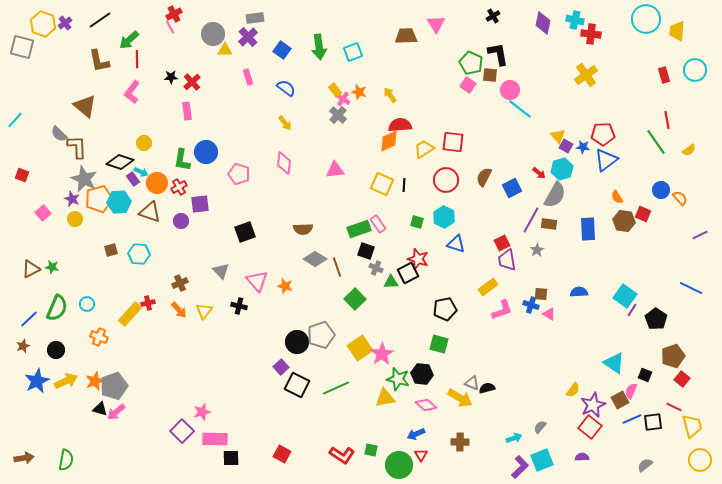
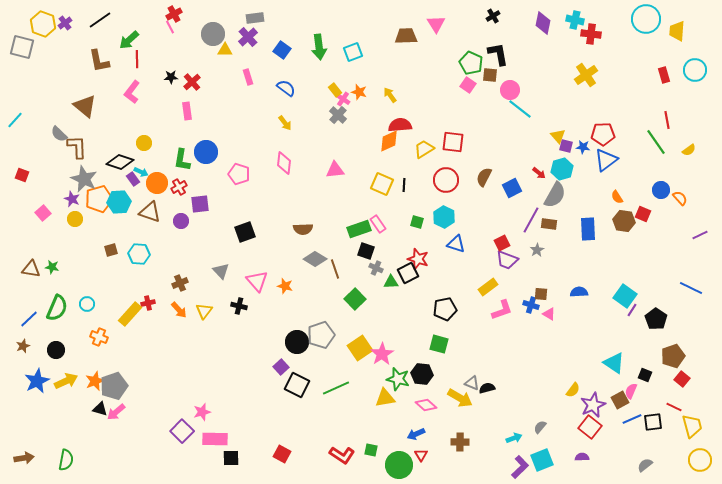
purple square at (566, 146): rotated 16 degrees counterclockwise
purple trapezoid at (507, 260): rotated 60 degrees counterclockwise
brown line at (337, 267): moved 2 px left, 2 px down
brown triangle at (31, 269): rotated 36 degrees clockwise
